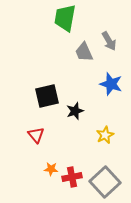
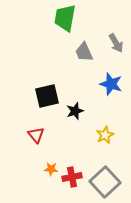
gray arrow: moved 7 px right, 2 px down
